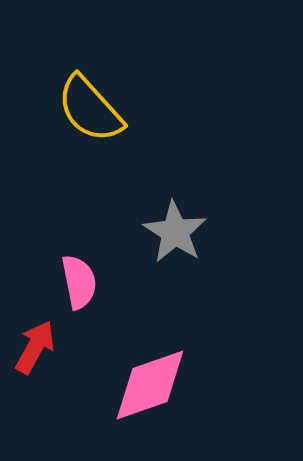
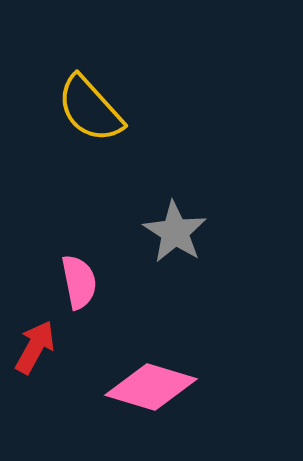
pink diamond: moved 1 px right, 2 px down; rotated 36 degrees clockwise
